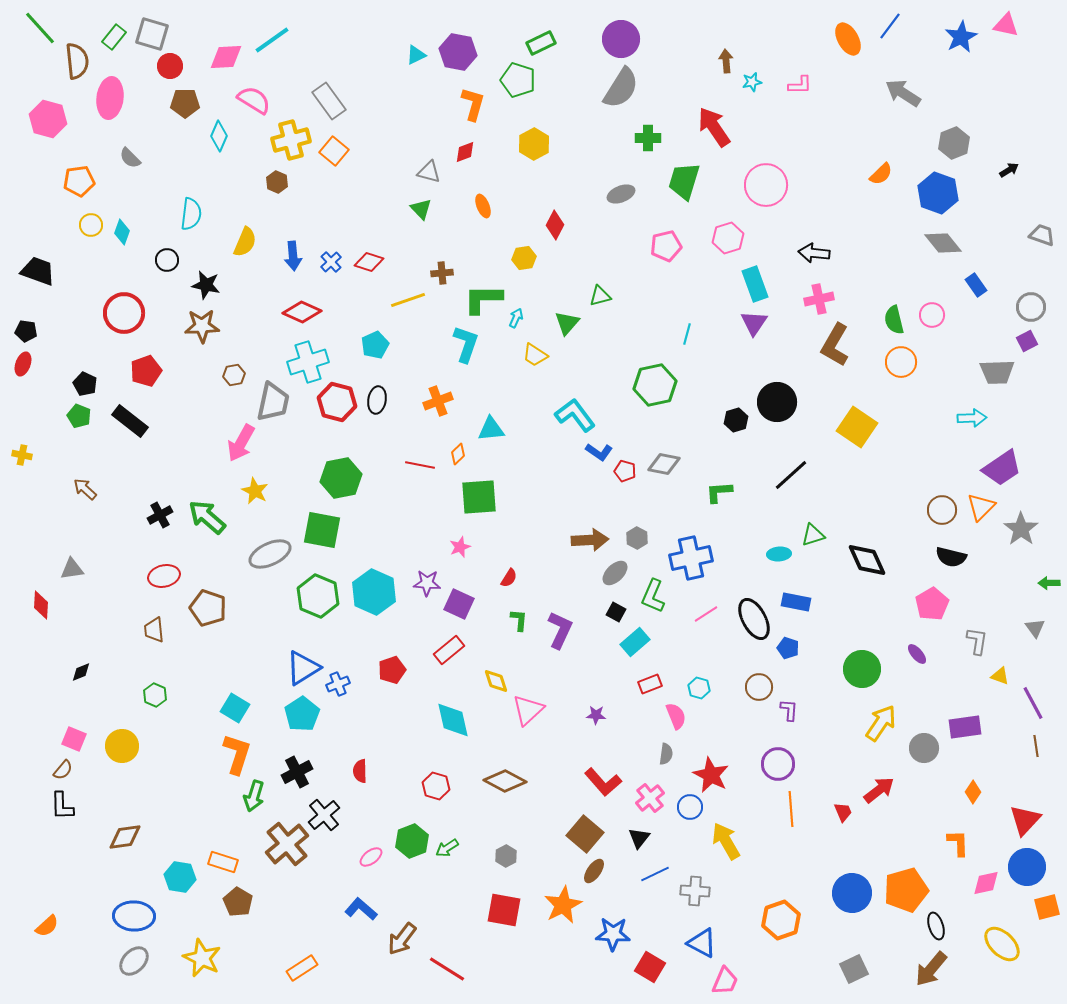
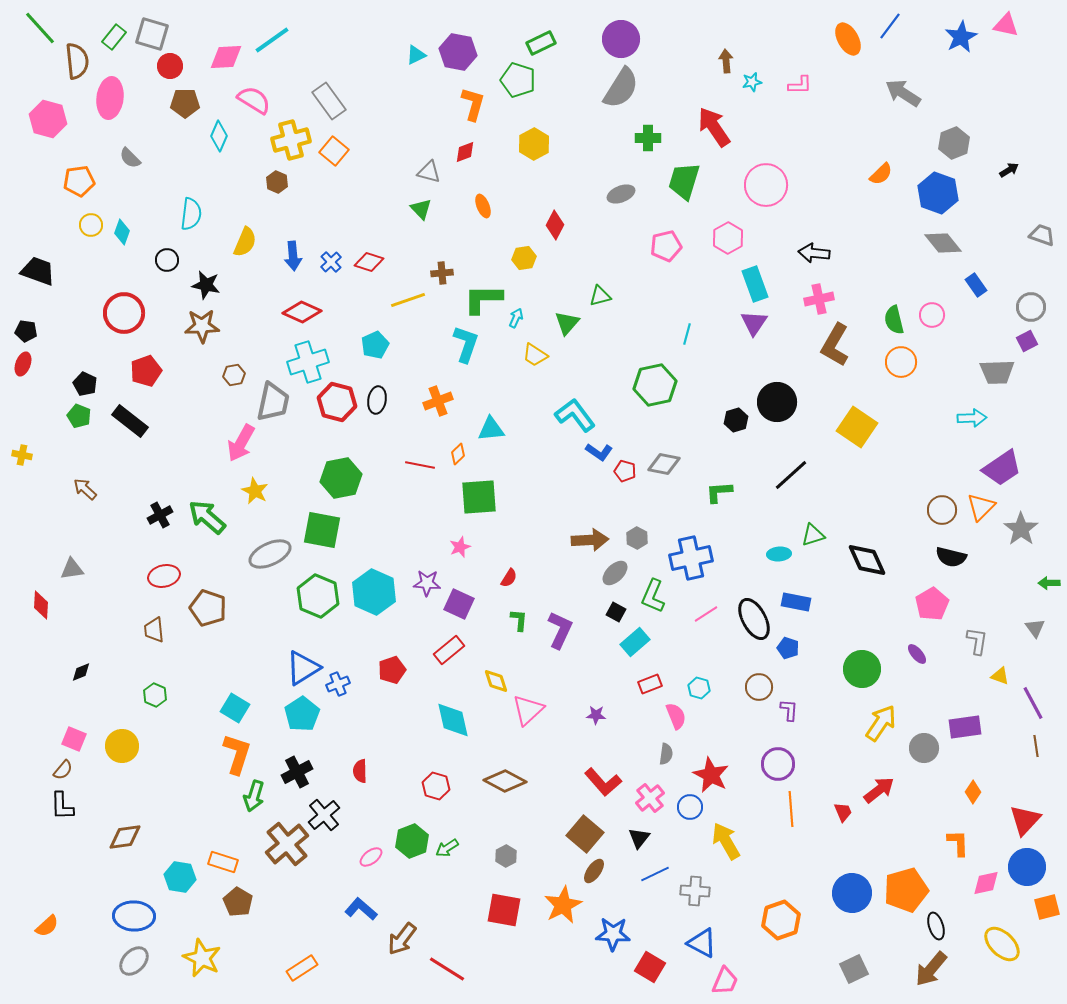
pink hexagon at (728, 238): rotated 12 degrees counterclockwise
